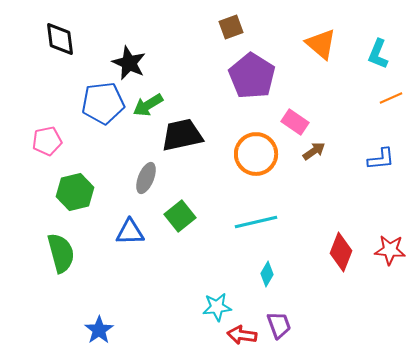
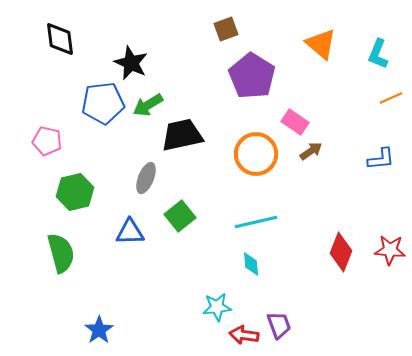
brown square: moved 5 px left, 2 px down
black star: moved 2 px right
pink pentagon: rotated 24 degrees clockwise
brown arrow: moved 3 px left
cyan diamond: moved 16 px left, 10 px up; rotated 35 degrees counterclockwise
red arrow: moved 2 px right
